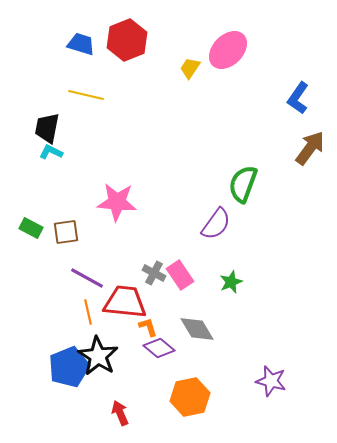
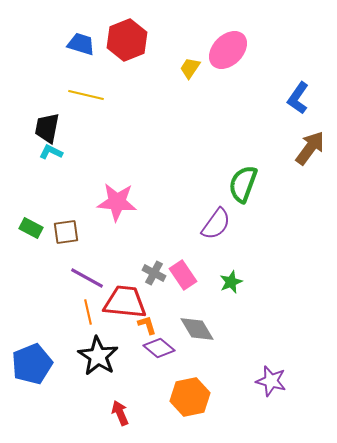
pink rectangle: moved 3 px right
orange L-shape: moved 1 px left, 2 px up
blue pentagon: moved 37 px left, 3 px up
